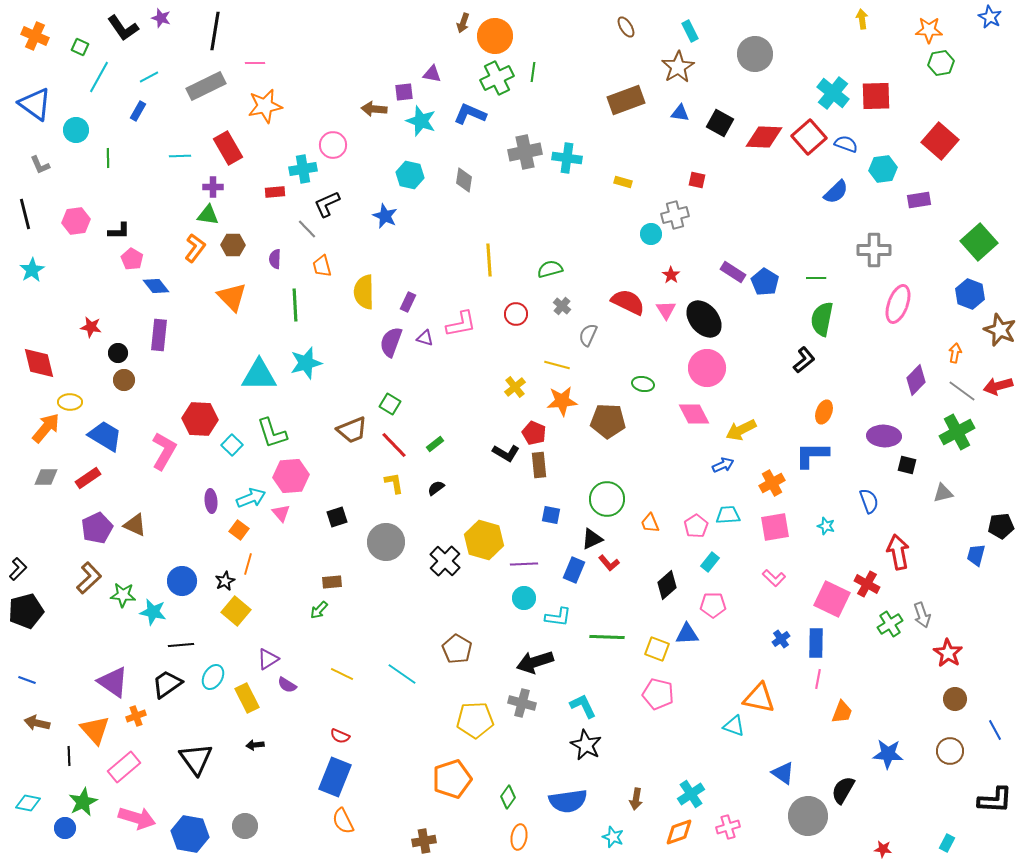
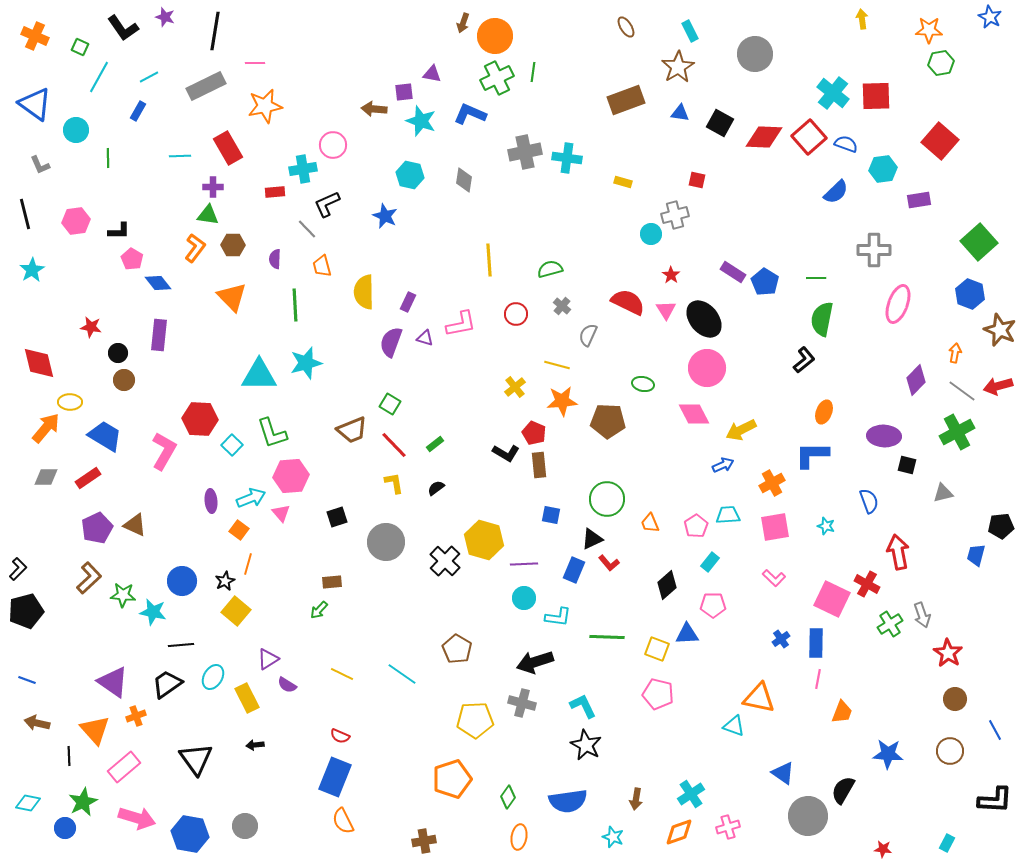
purple star at (161, 18): moved 4 px right, 1 px up
blue diamond at (156, 286): moved 2 px right, 3 px up
